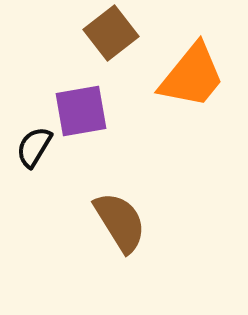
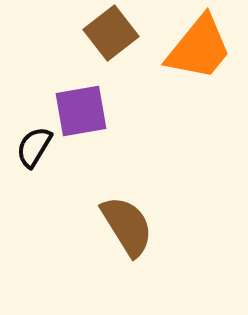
orange trapezoid: moved 7 px right, 28 px up
brown semicircle: moved 7 px right, 4 px down
